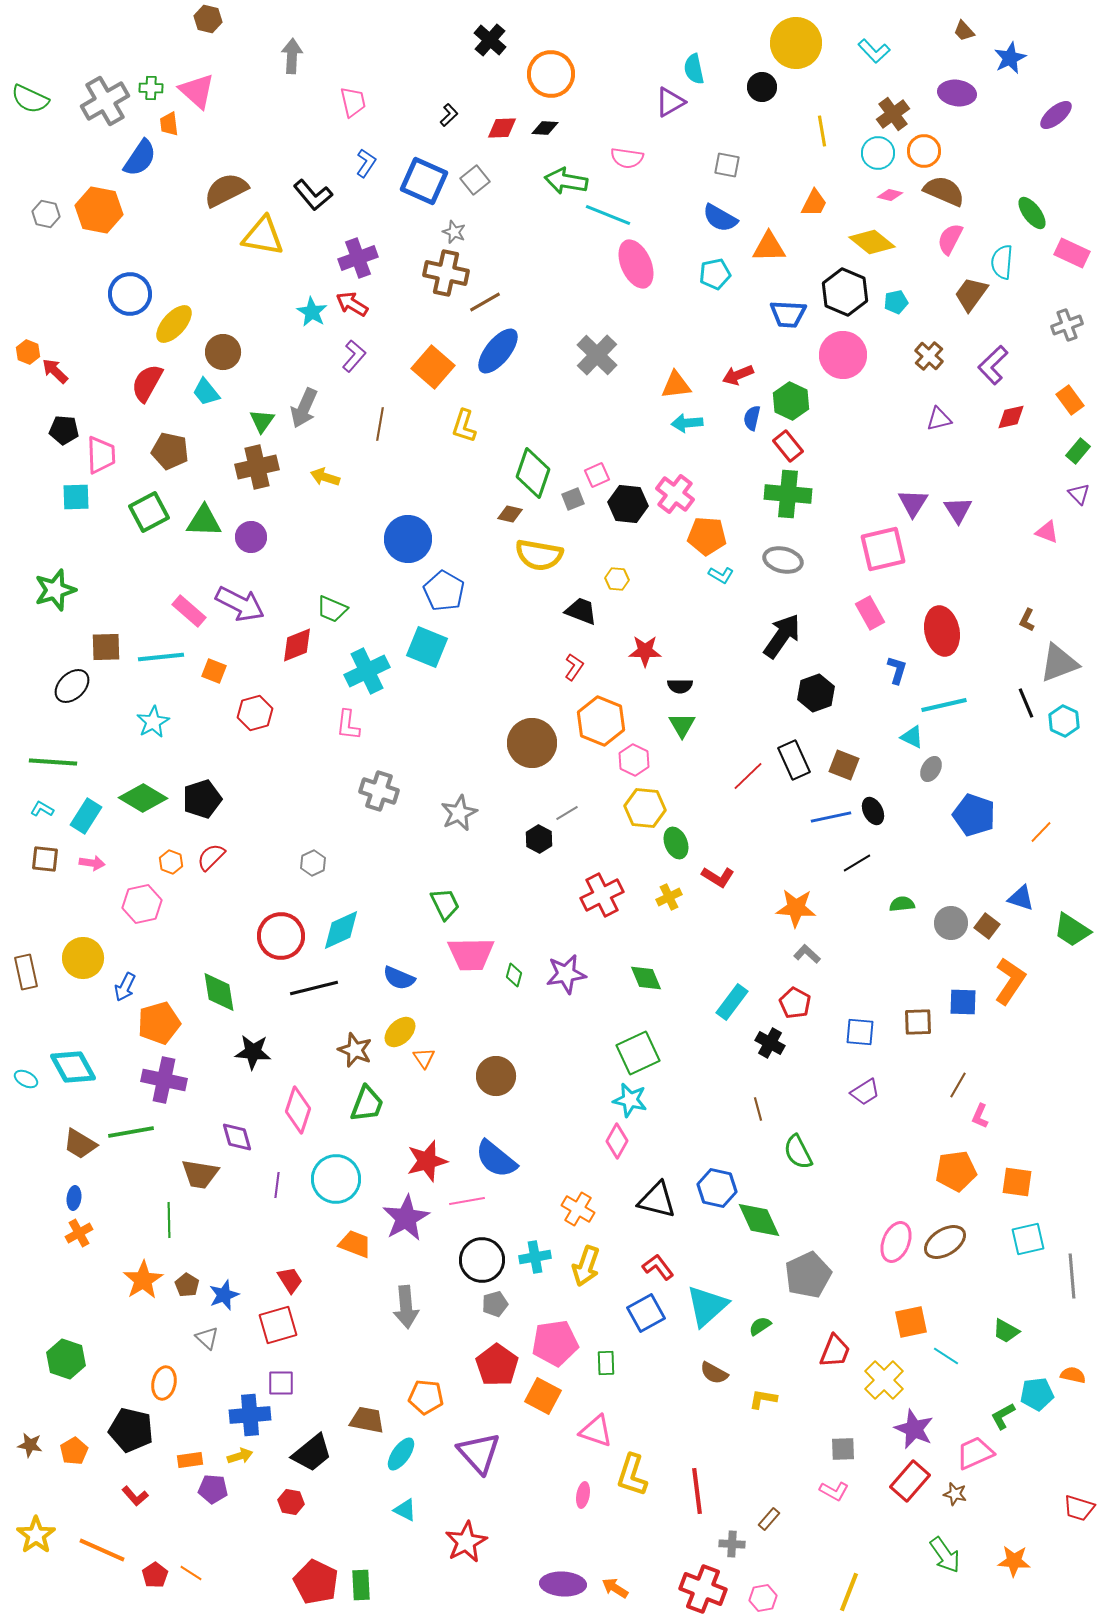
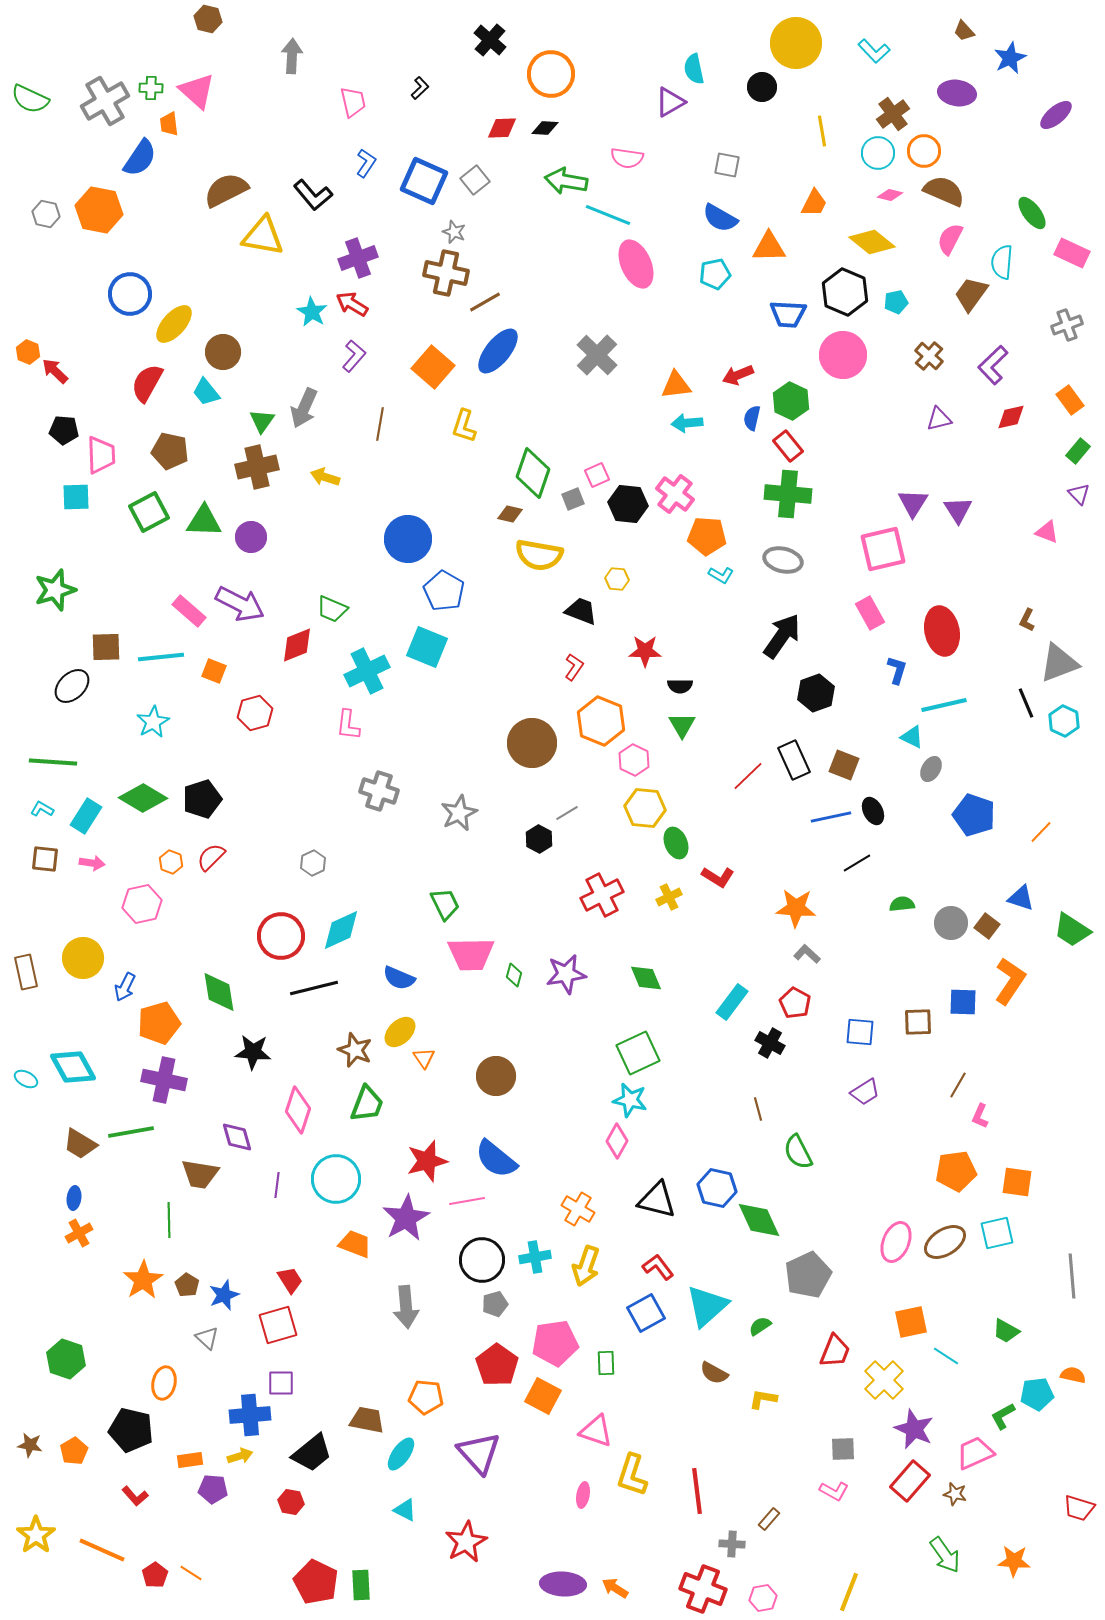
black L-shape at (449, 115): moved 29 px left, 27 px up
cyan square at (1028, 1239): moved 31 px left, 6 px up
